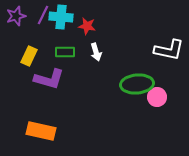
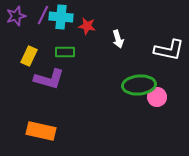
white arrow: moved 22 px right, 13 px up
green ellipse: moved 2 px right, 1 px down
